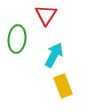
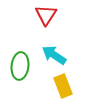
green ellipse: moved 3 px right, 27 px down
cyan arrow: rotated 85 degrees counterclockwise
